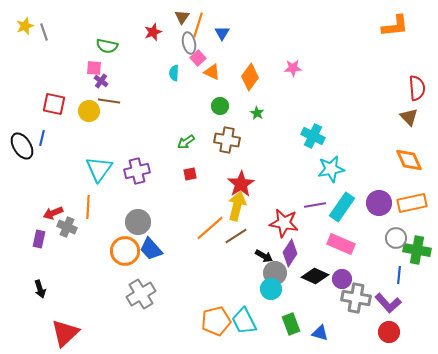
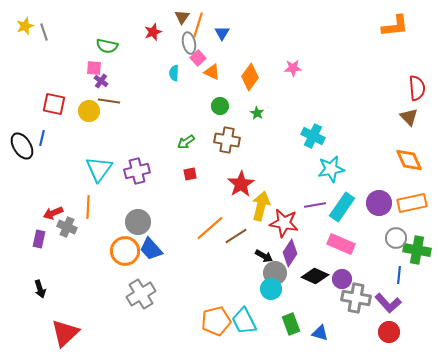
yellow arrow at (237, 206): moved 24 px right
